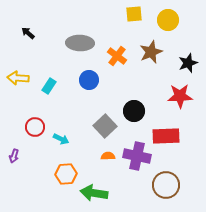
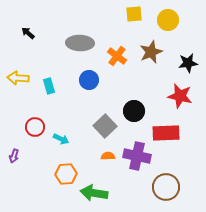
black star: rotated 12 degrees clockwise
cyan rectangle: rotated 49 degrees counterclockwise
red star: rotated 15 degrees clockwise
red rectangle: moved 3 px up
brown circle: moved 2 px down
